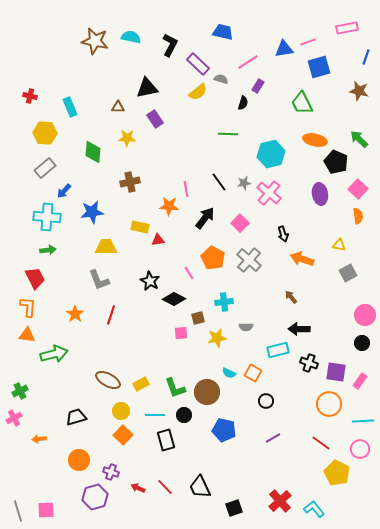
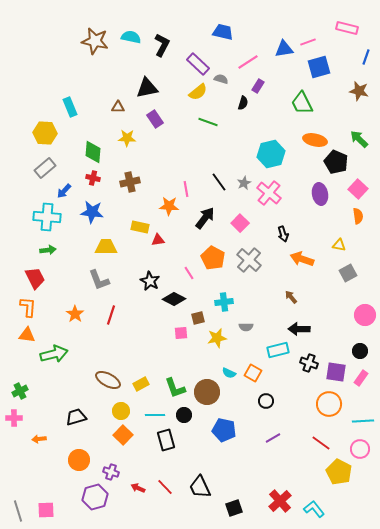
pink rectangle at (347, 28): rotated 25 degrees clockwise
black L-shape at (170, 45): moved 8 px left
red cross at (30, 96): moved 63 px right, 82 px down
green line at (228, 134): moved 20 px left, 12 px up; rotated 18 degrees clockwise
gray star at (244, 183): rotated 16 degrees counterclockwise
blue star at (92, 212): rotated 15 degrees clockwise
black circle at (362, 343): moved 2 px left, 8 px down
pink rectangle at (360, 381): moved 1 px right, 3 px up
pink cross at (14, 418): rotated 28 degrees clockwise
yellow pentagon at (337, 473): moved 2 px right, 1 px up
